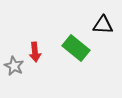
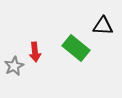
black triangle: moved 1 px down
gray star: rotated 18 degrees clockwise
